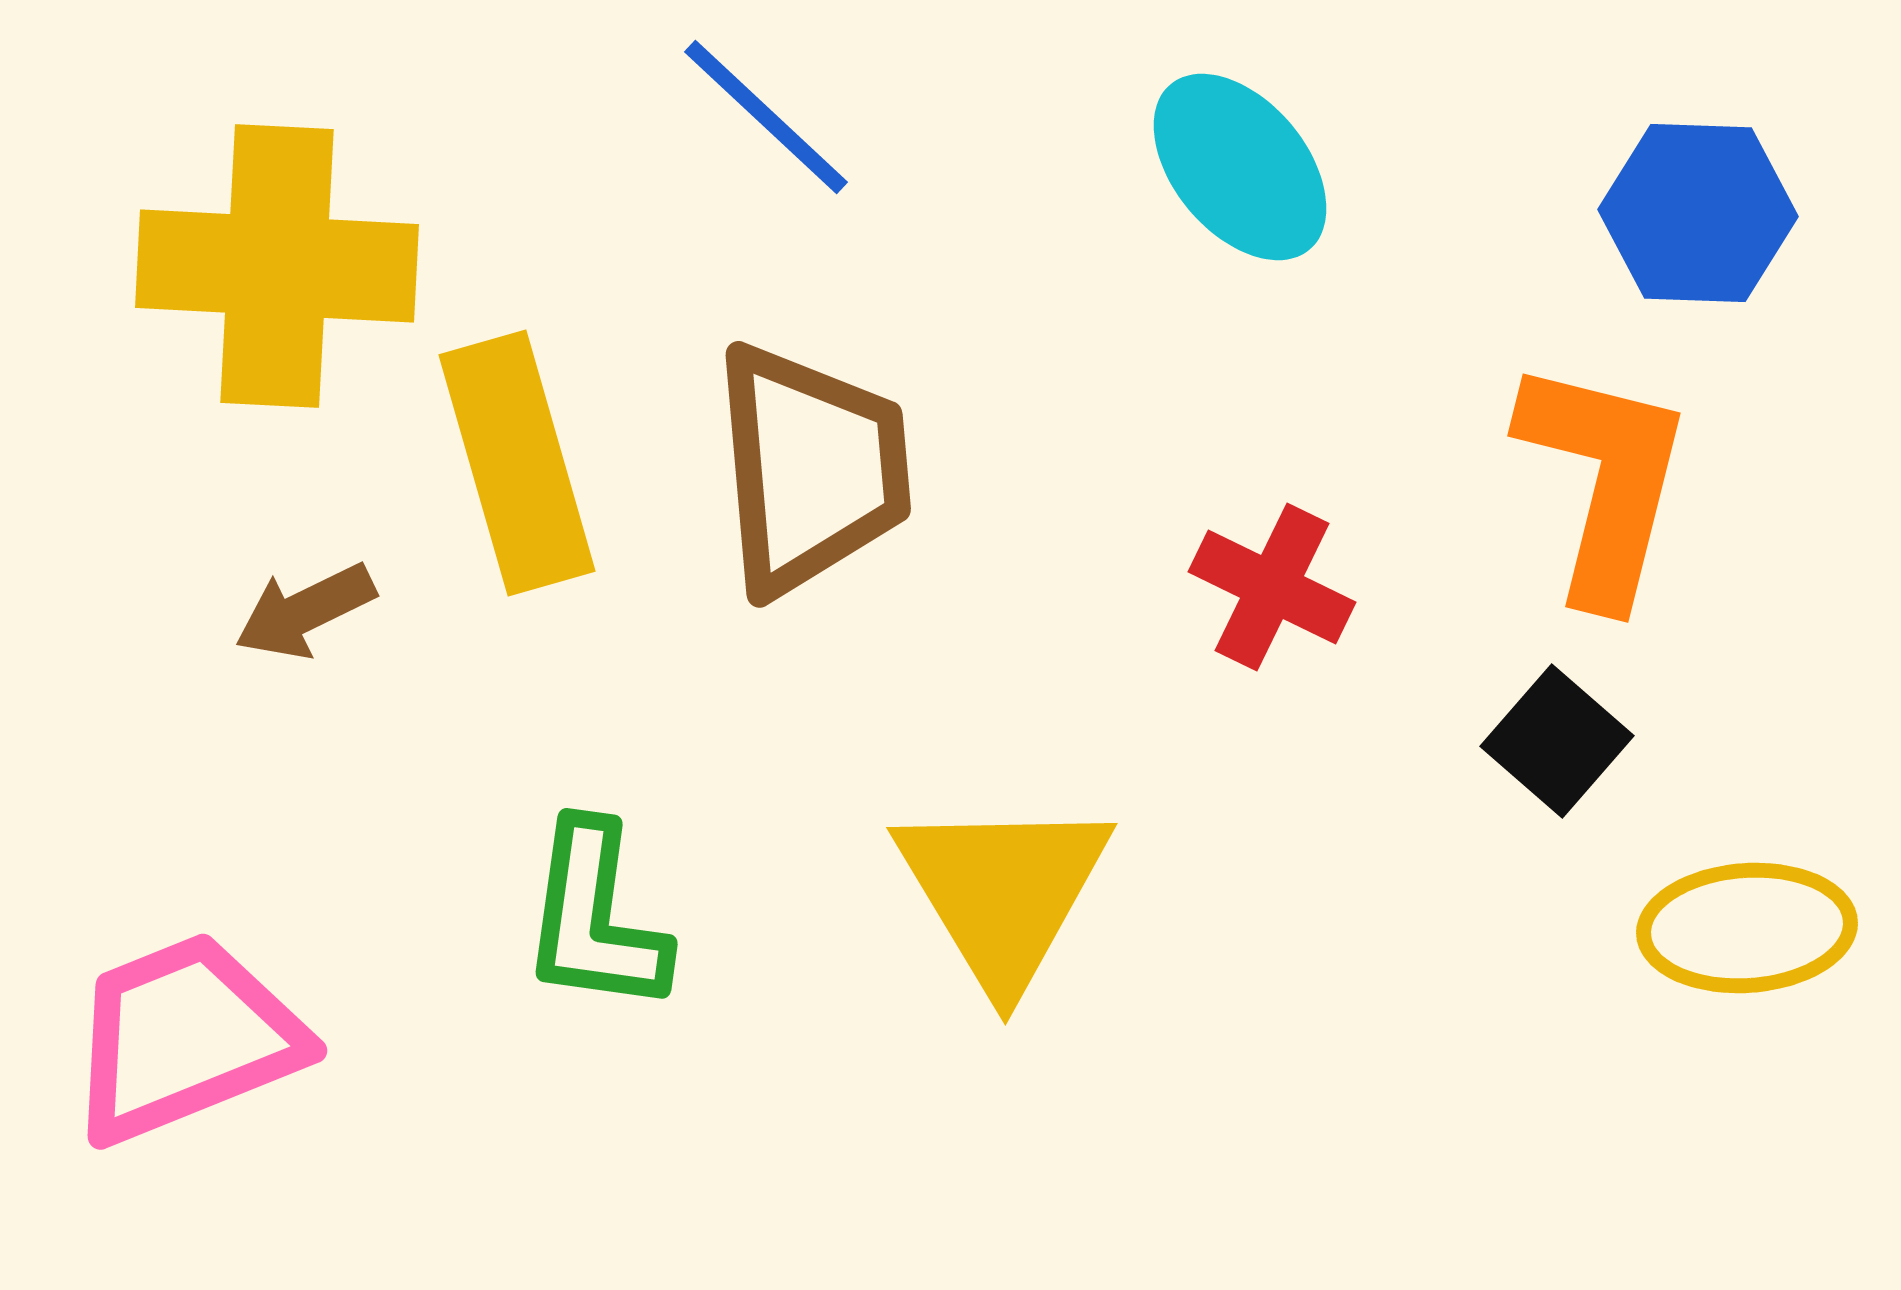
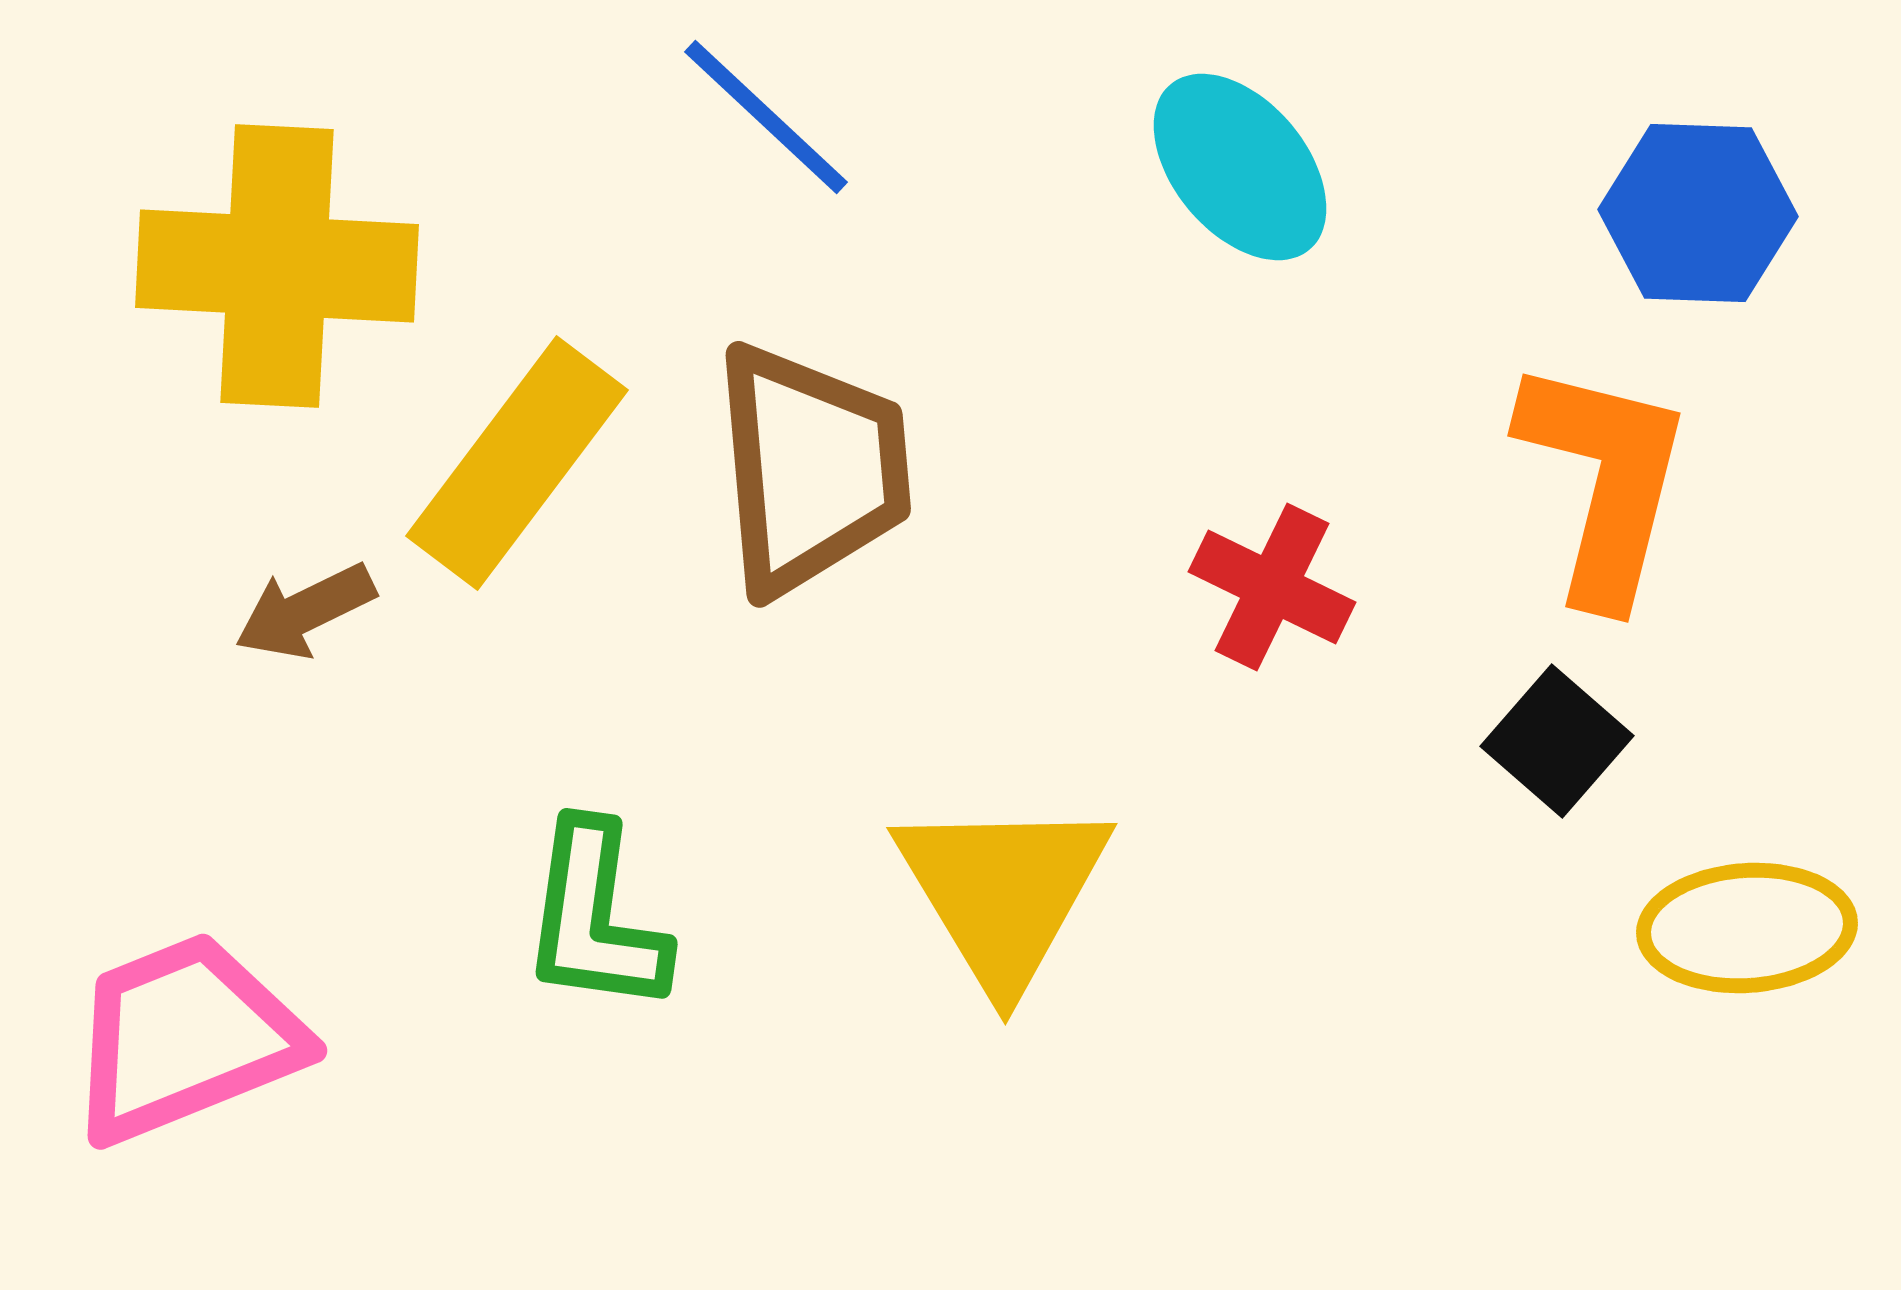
yellow rectangle: rotated 53 degrees clockwise
